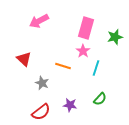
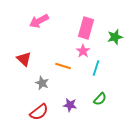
red semicircle: moved 2 px left
